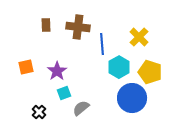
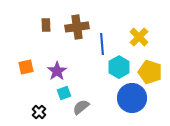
brown cross: moved 1 px left; rotated 15 degrees counterclockwise
gray semicircle: moved 1 px up
